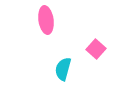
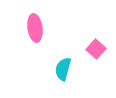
pink ellipse: moved 11 px left, 8 px down
